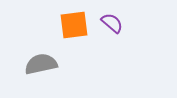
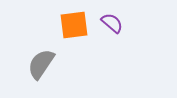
gray semicircle: rotated 44 degrees counterclockwise
